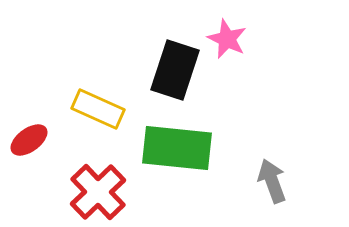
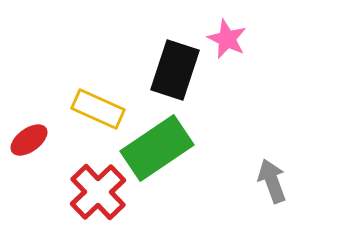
green rectangle: moved 20 px left; rotated 40 degrees counterclockwise
